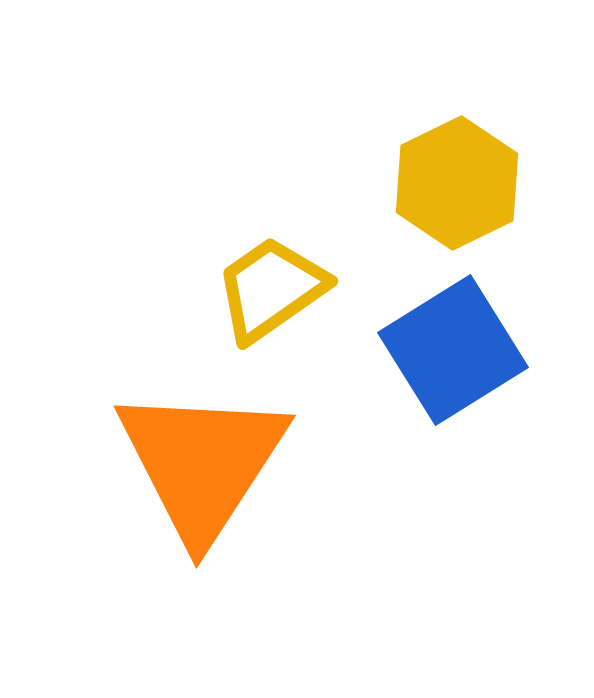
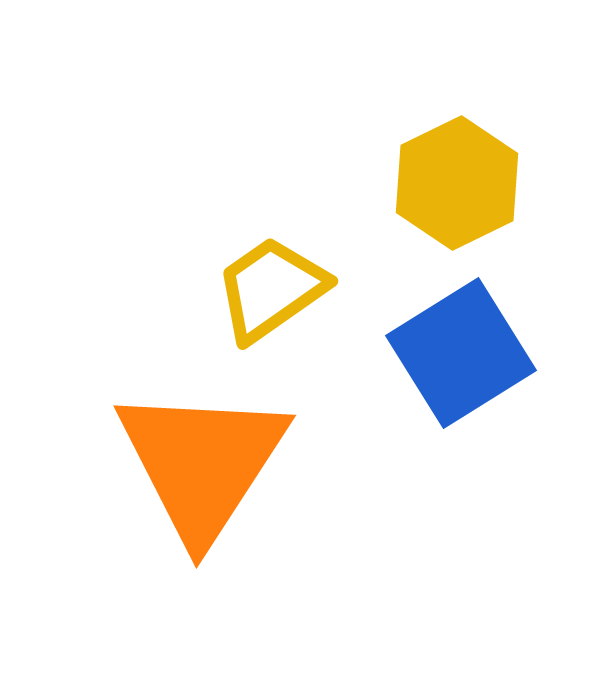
blue square: moved 8 px right, 3 px down
